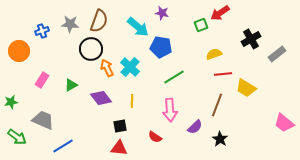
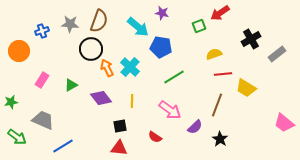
green square: moved 2 px left, 1 px down
pink arrow: rotated 50 degrees counterclockwise
